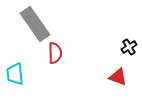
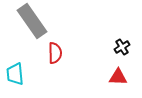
gray rectangle: moved 3 px left, 3 px up
black cross: moved 7 px left
red triangle: rotated 18 degrees counterclockwise
